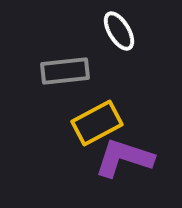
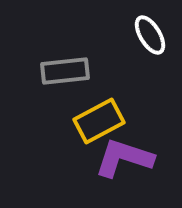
white ellipse: moved 31 px right, 4 px down
yellow rectangle: moved 2 px right, 2 px up
